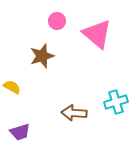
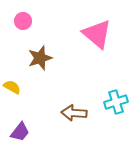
pink circle: moved 34 px left
brown star: moved 2 px left, 2 px down
purple trapezoid: rotated 35 degrees counterclockwise
